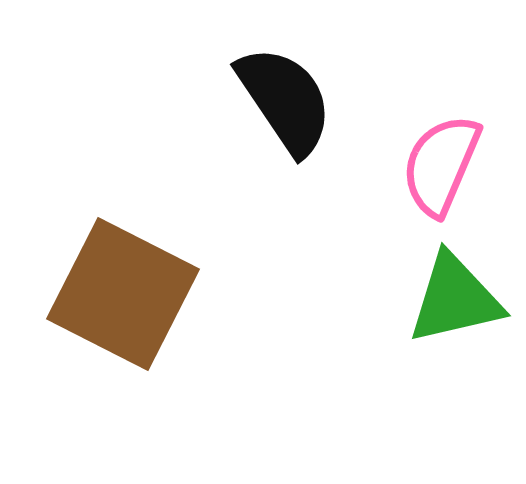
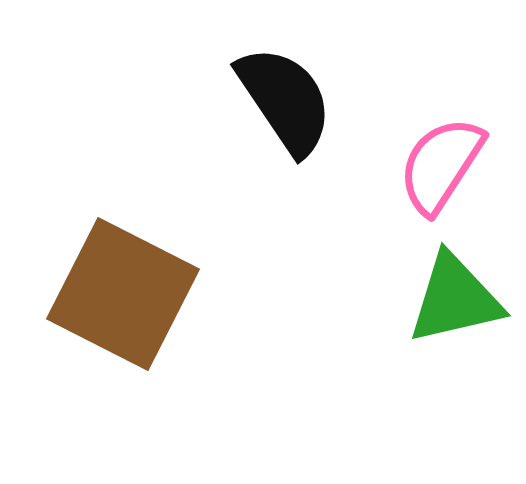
pink semicircle: rotated 10 degrees clockwise
